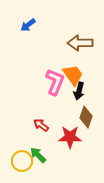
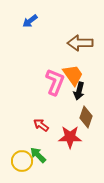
blue arrow: moved 2 px right, 4 px up
